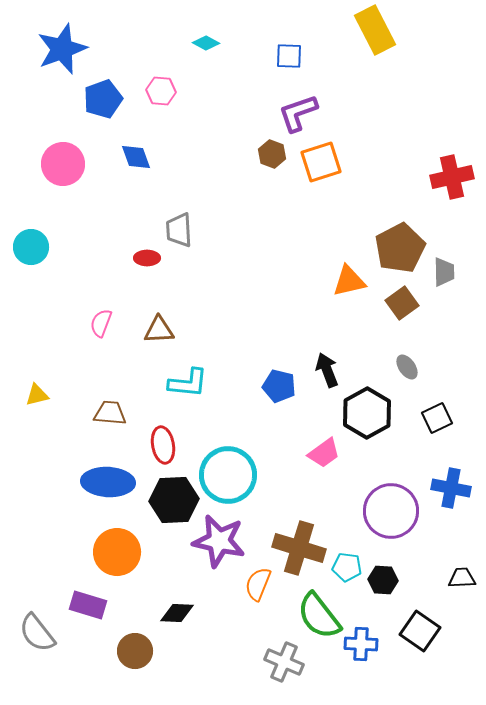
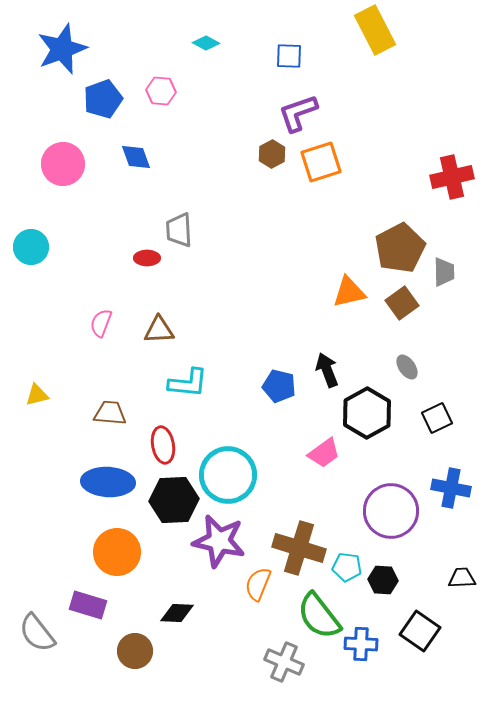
brown hexagon at (272, 154): rotated 12 degrees clockwise
orange triangle at (349, 281): moved 11 px down
